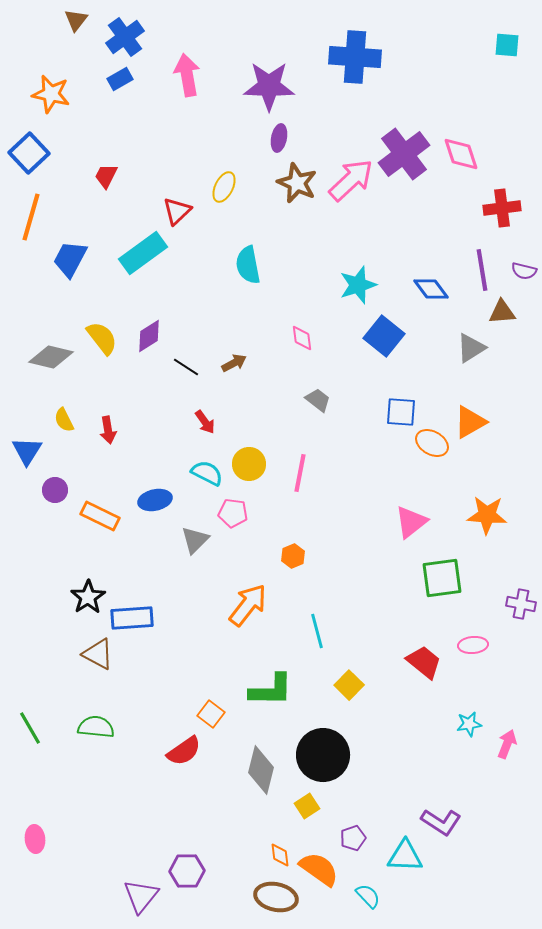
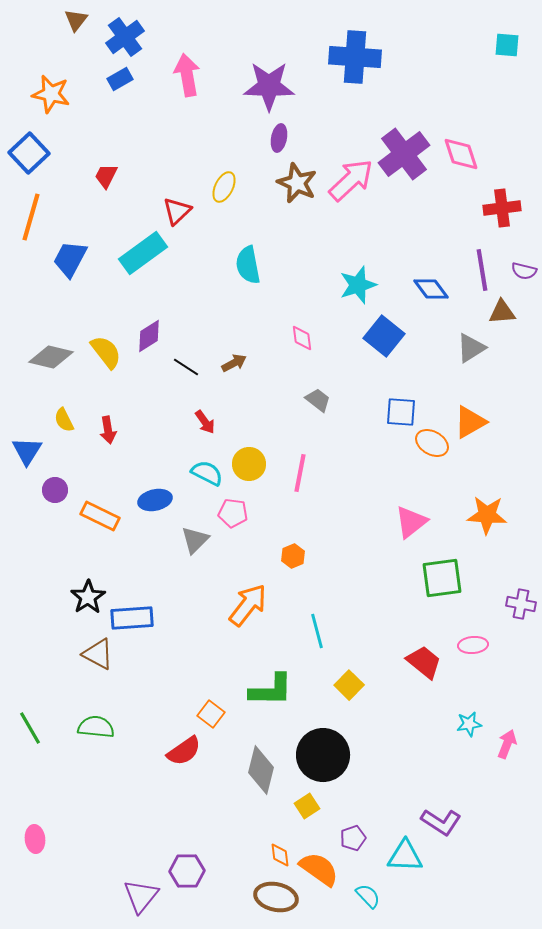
yellow semicircle at (102, 338): moved 4 px right, 14 px down
